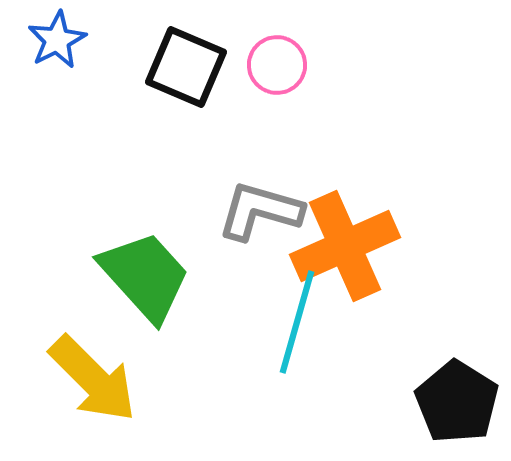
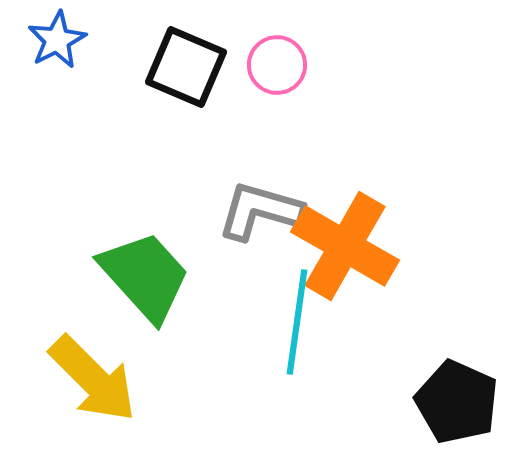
orange cross: rotated 36 degrees counterclockwise
cyan line: rotated 8 degrees counterclockwise
black pentagon: rotated 8 degrees counterclockwise
